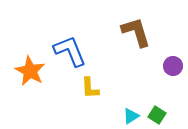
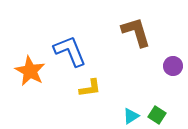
yellow L-shape: rotated 95 degrees counterclockwise
